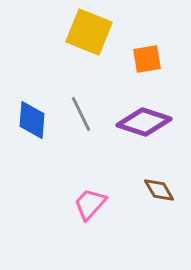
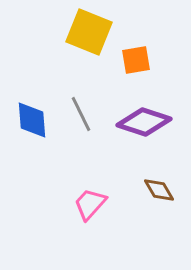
orange square: moved 11 px left, 1 px down
blue diamond: rotated 9 degrees counterclockwise
